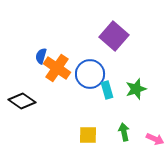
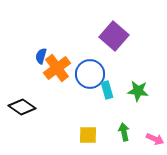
orange cross: rotated 20 degrees clockwise
green star: moved 2 px right, 2 px down; rotated 25 degrees clockwise
black diamond: moved 6 px down
